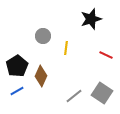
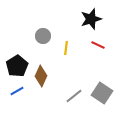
red line: moved 8 px left, 10 px up
